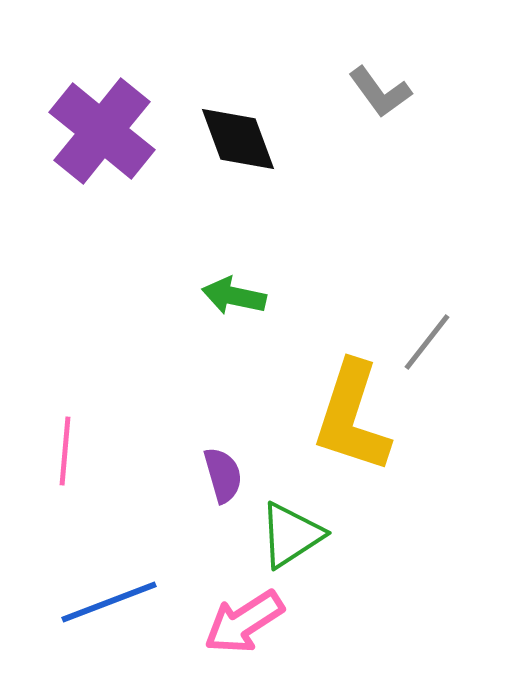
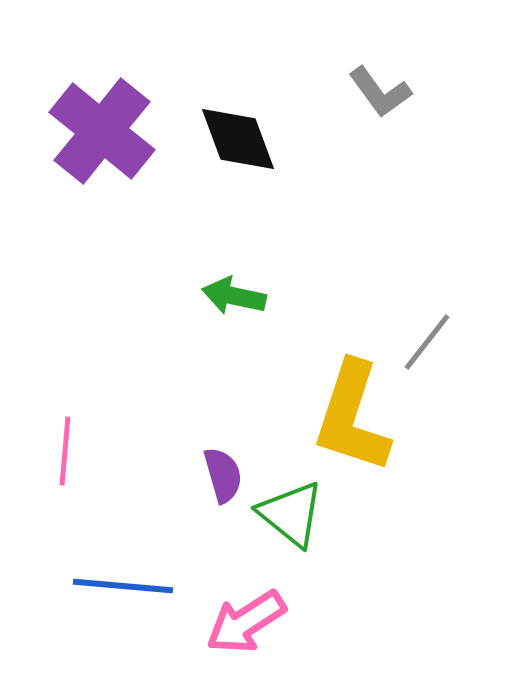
green triangle: moved 21 px up; rotated 48 degrees counterclockwise
blue line: moved 14 px right, 16 px up; rotated 26 degrees clockwise
pink arrow: moved 2 px right
